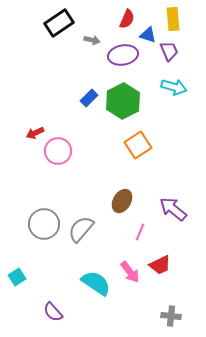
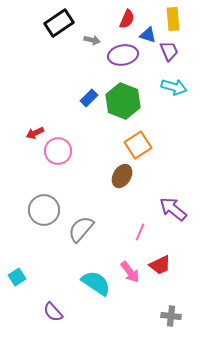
green hexagon: rotated 12 degrees counterclockwise
brown ellipse: moved 25 px up
gray circle: moved 14 px up
